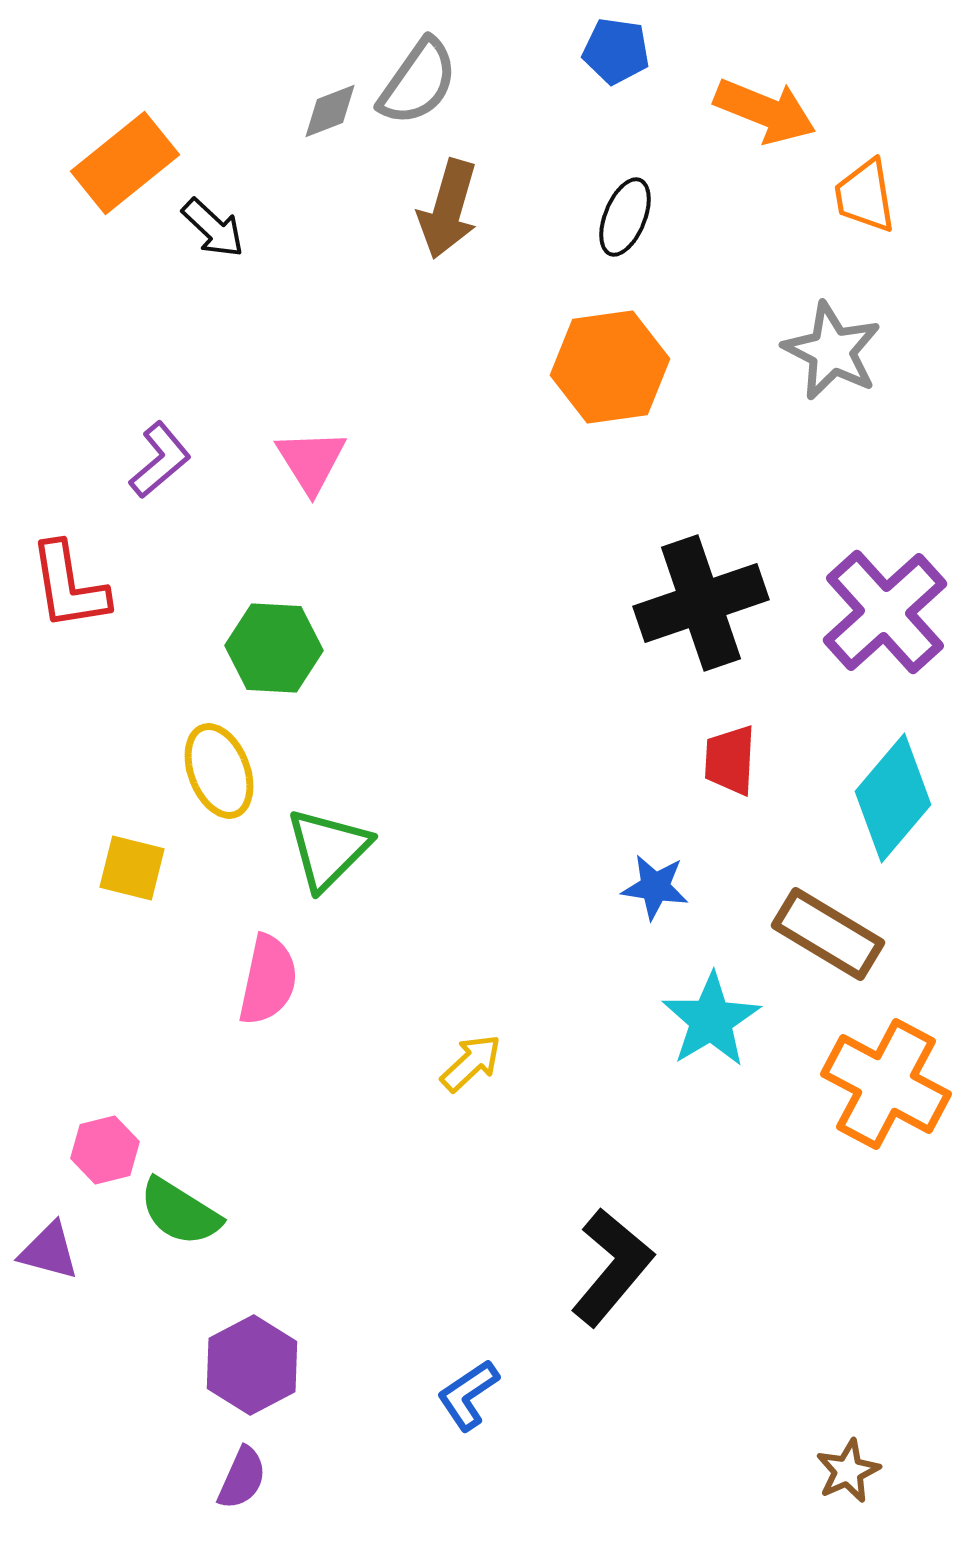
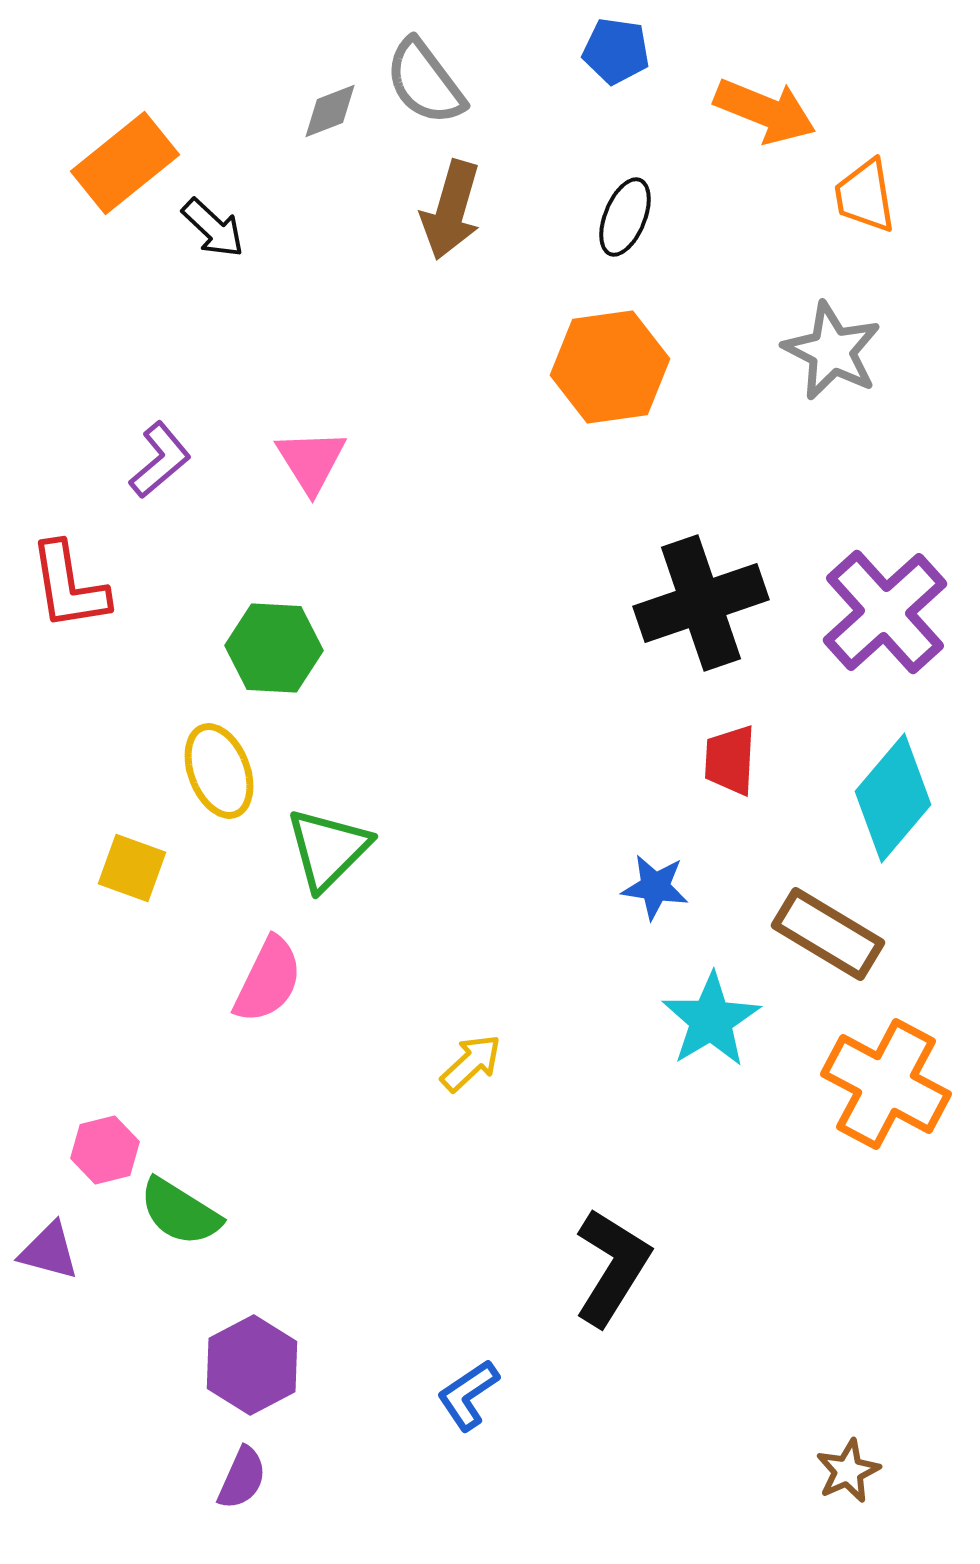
gray semicircle: moved 7 px right; rotated 108 degrees clockwise
brown arrow: moved 3 px right, 1 px down
yellow square: rotated 6 degrees clockwise
pink semicircle: rotated 14 degrees clockwise
black L-shape: rotated 8 degrees counterclockwise
